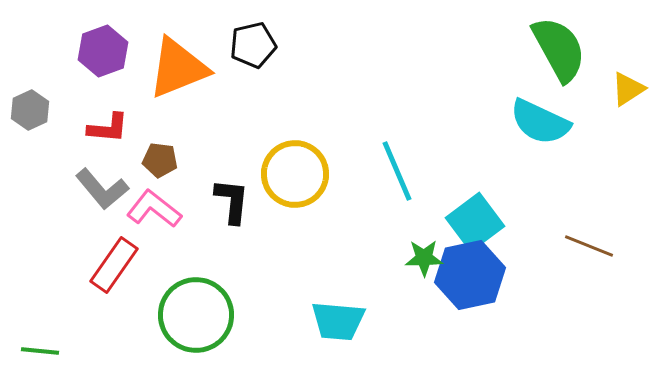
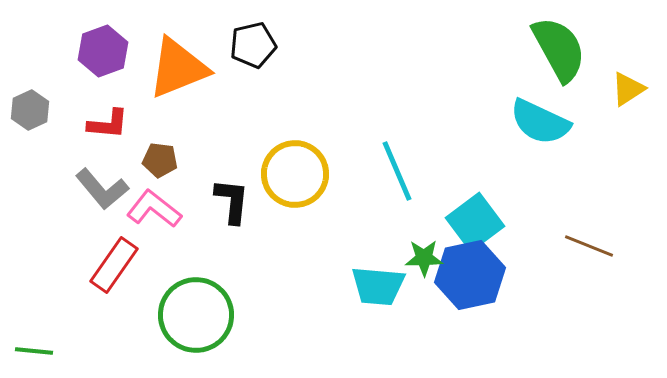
red L-shape: moved 4 px up
cyan trapezoid: moved 40 px right, 35 px up
green line: moved 6 px left
